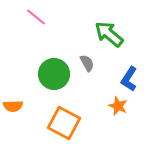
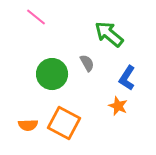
green circle: moved 2 px left
blue L-shape: moved 2 px left, 1 px up
orange semicircle: moved 15 px right, 19 px down
